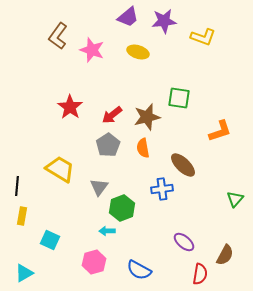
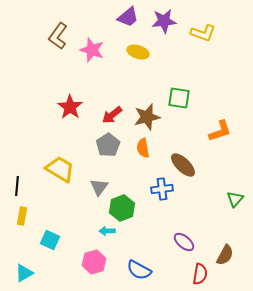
yellow L-shape: moved 4 px up
